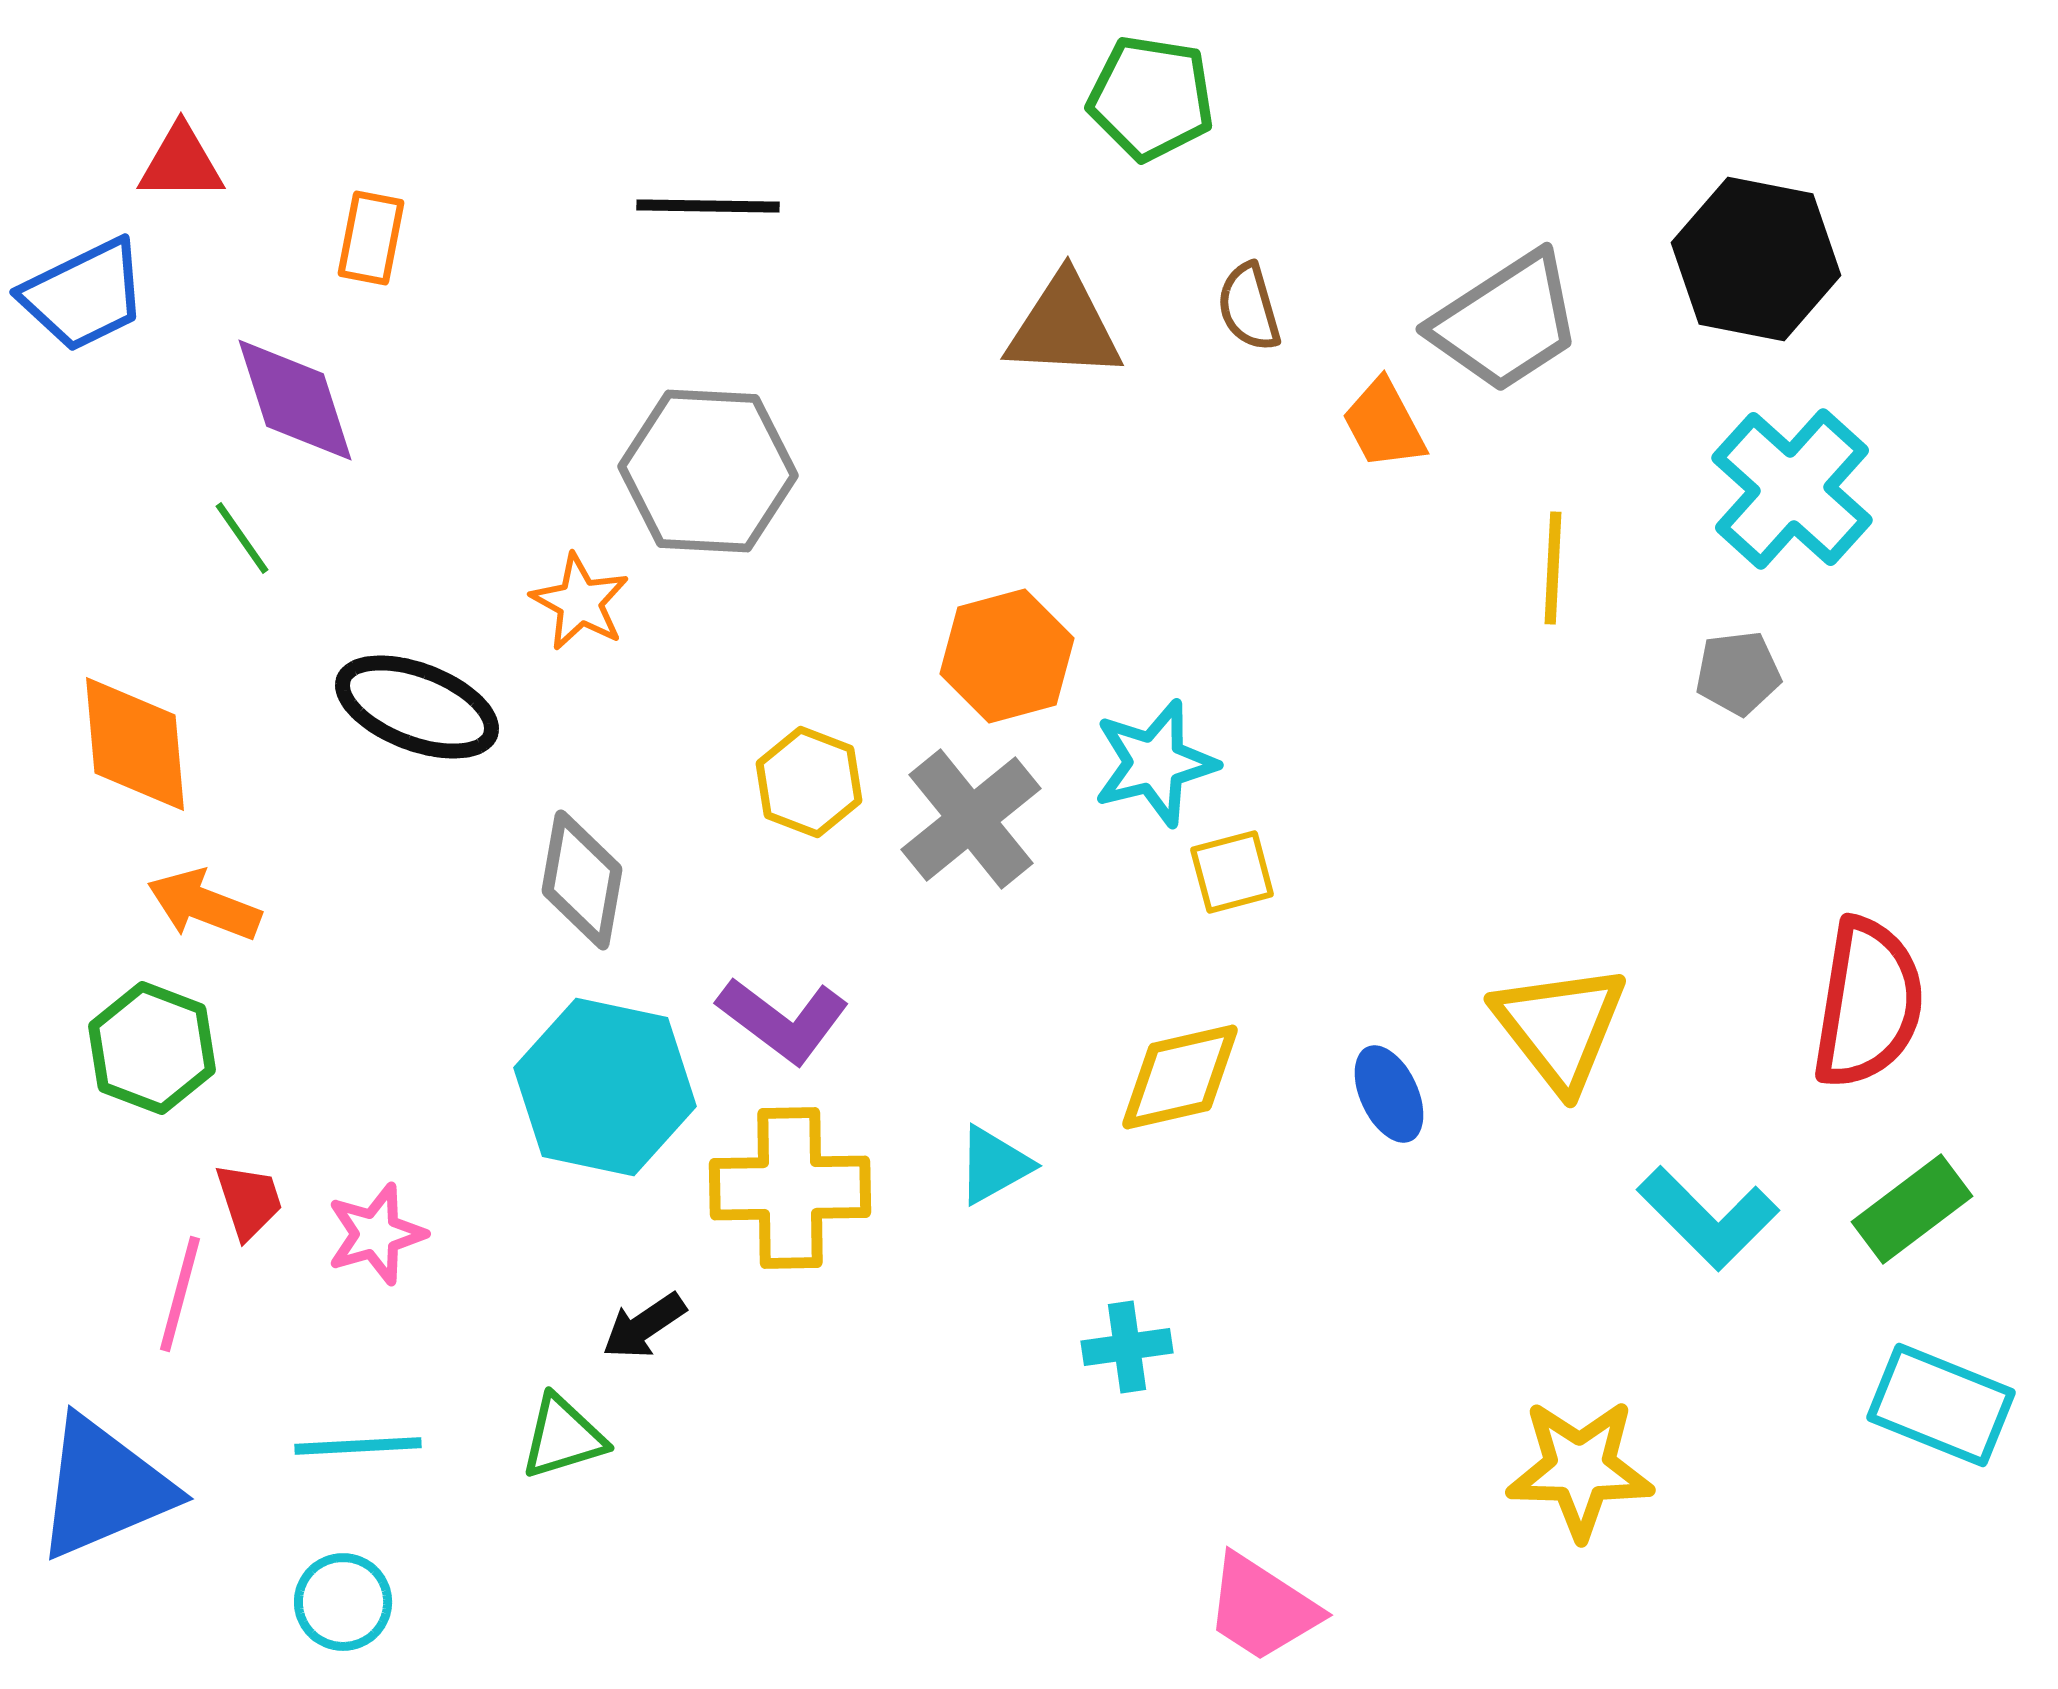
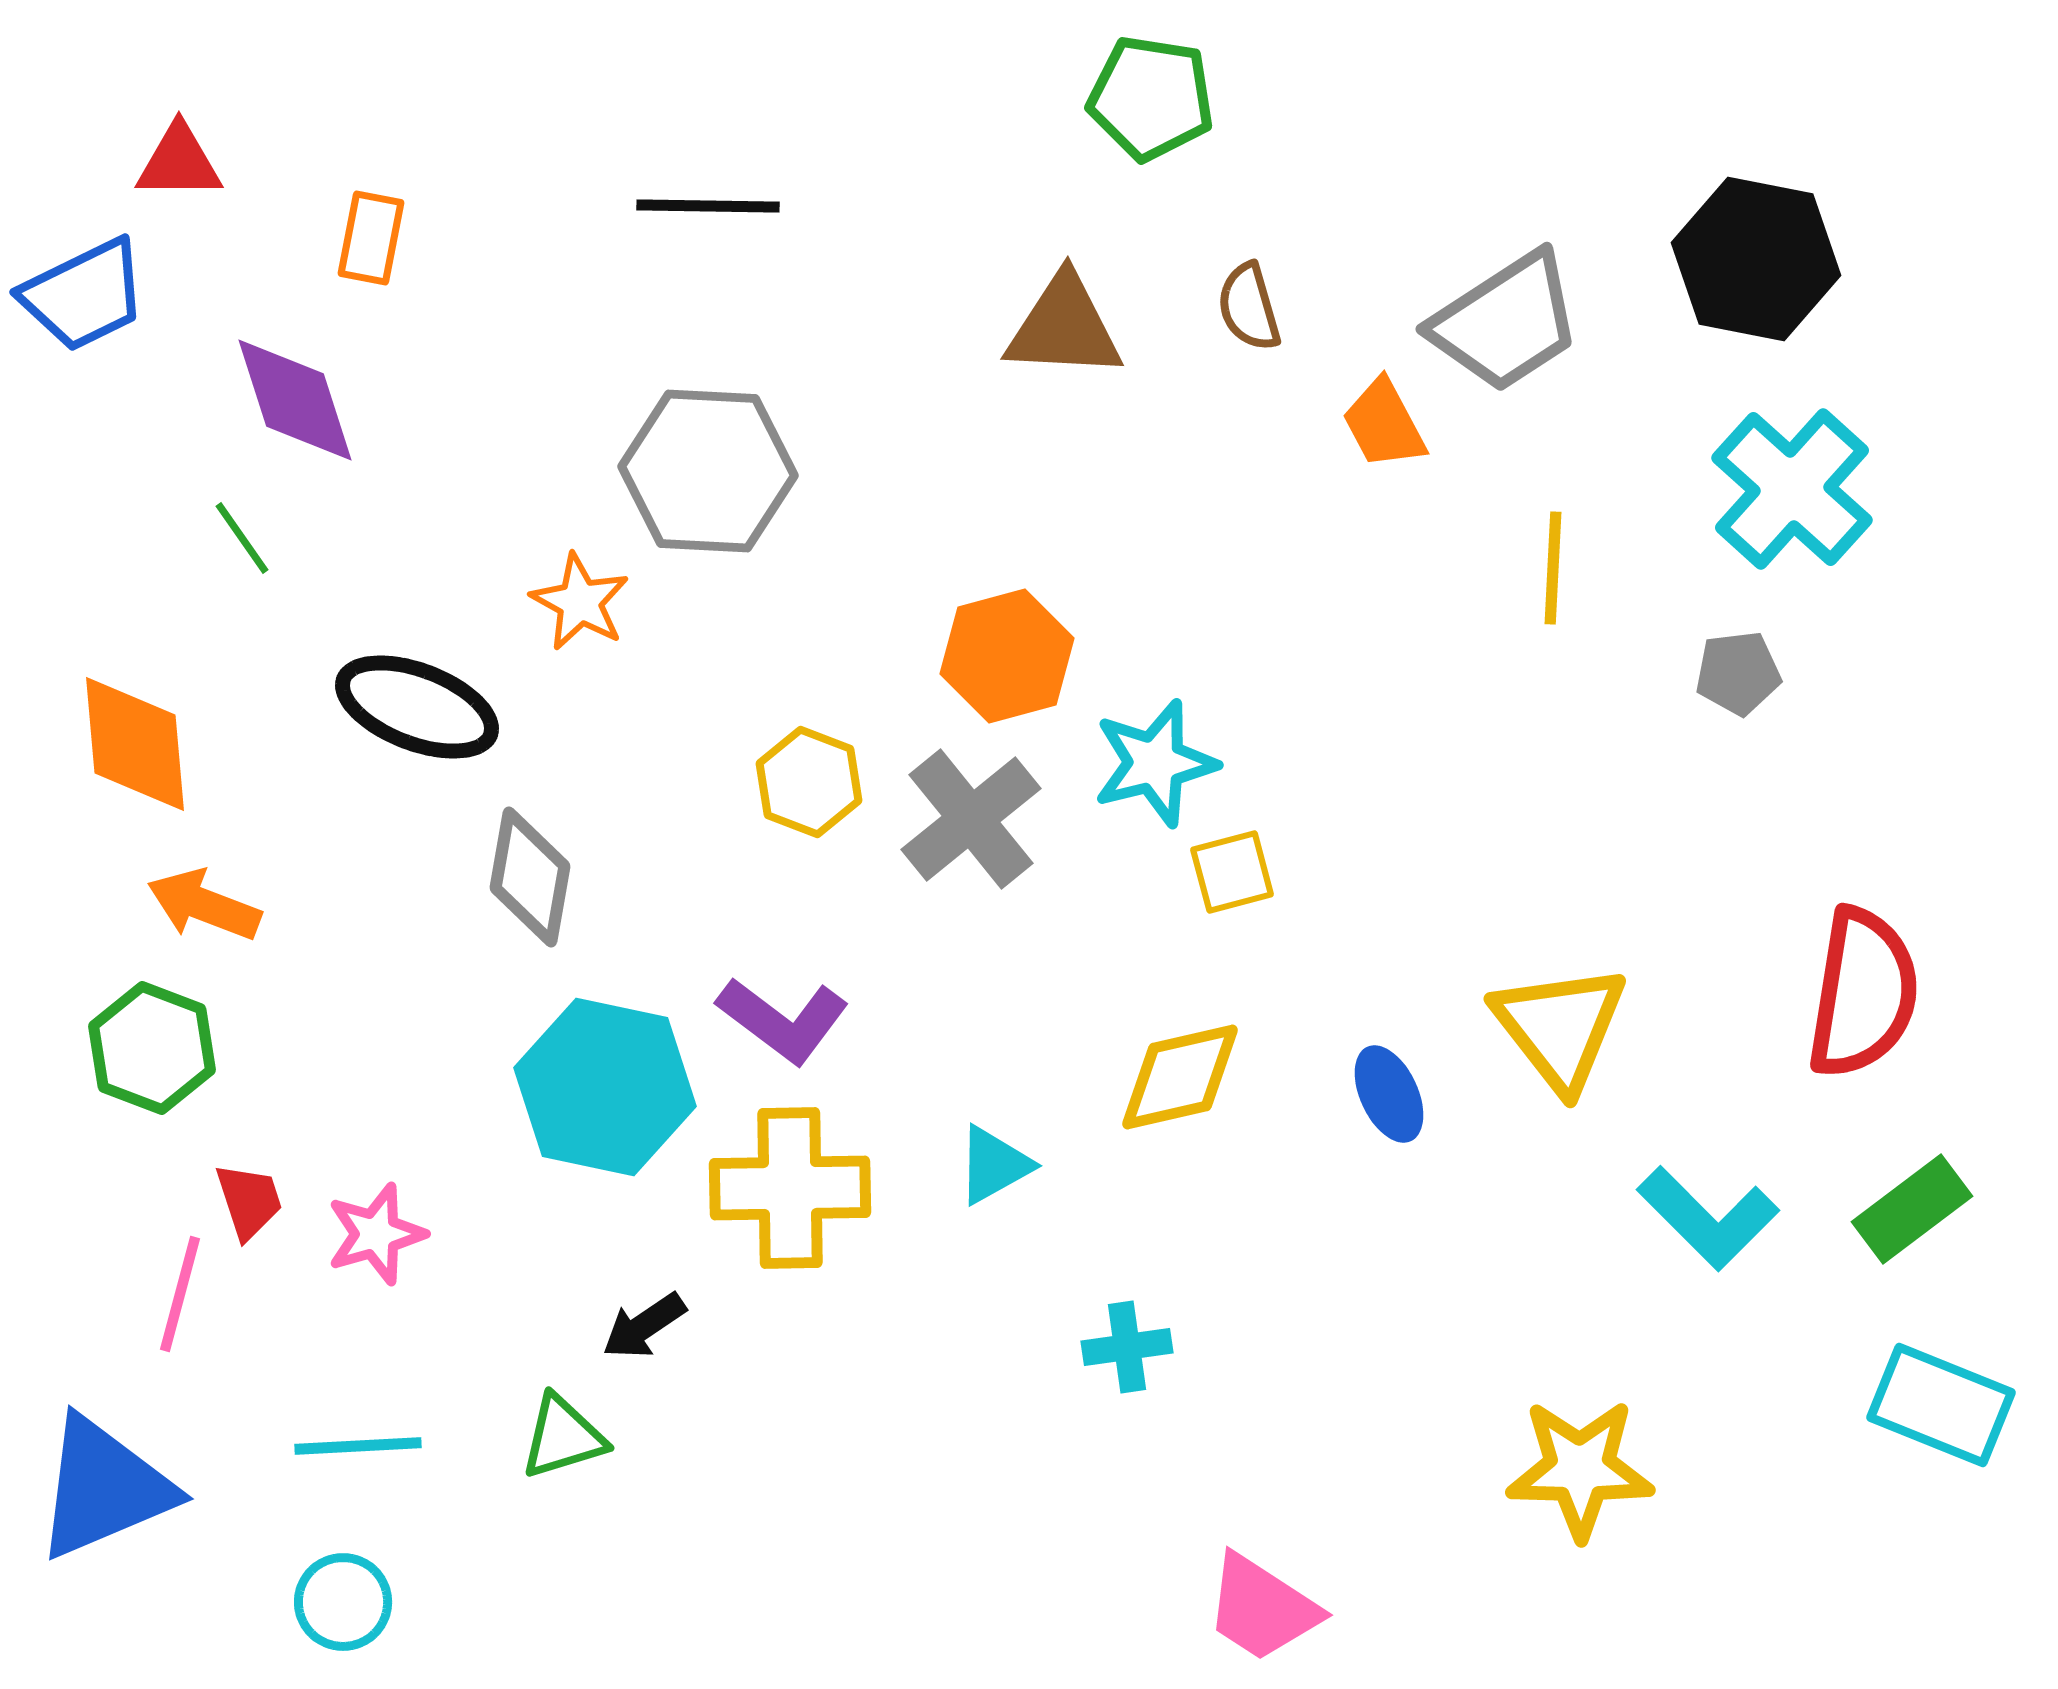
red triangle at (181, 163): moved 2 px left, 1 px up
gray diamond at (582, 880): moved 52 px left, 3 px up
red semicircle at (1868, 1003): moved 5 px left, 10 px up
